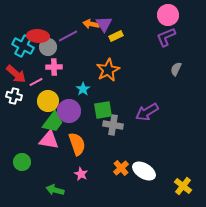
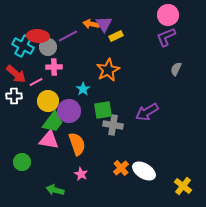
white cross: rotated 14 degrees counterclockwise
